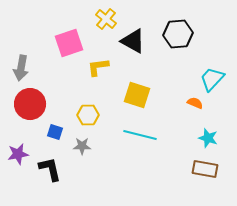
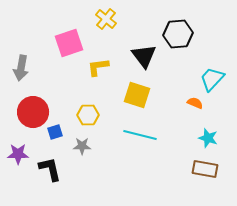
black triangle: moved 11 px right, 15 px down; rotated 24 degrees clockwise
red circle: moved 3 px right, 8 px down
blue square: rotated 35 degrees counterclockwise
purple star: rotated 10 degrees clockwise
